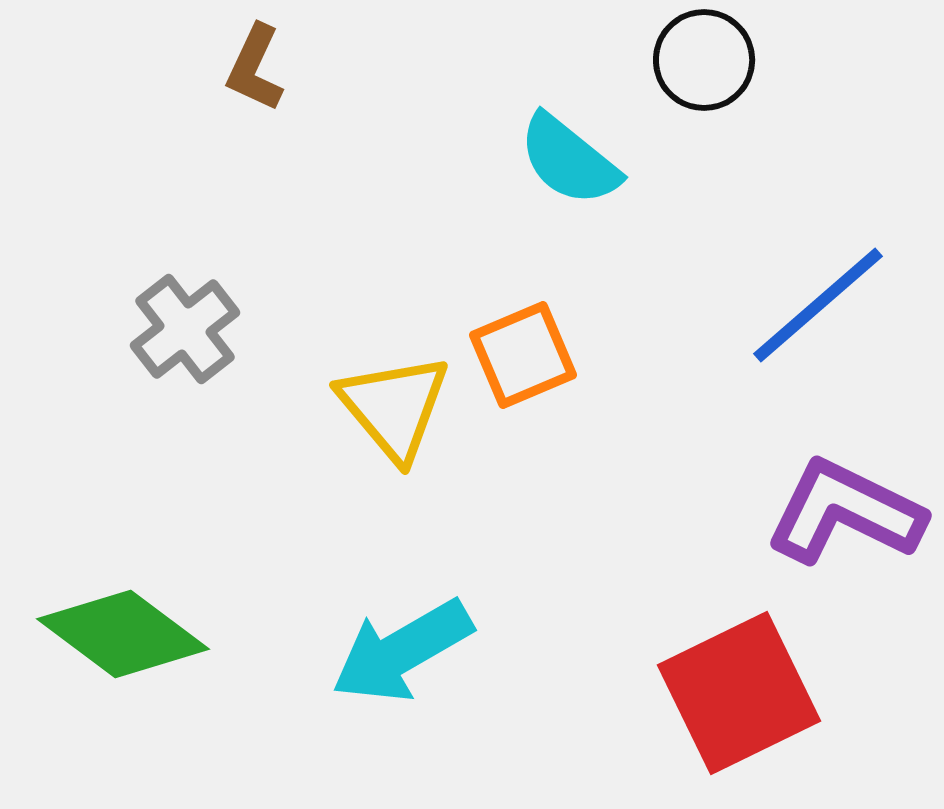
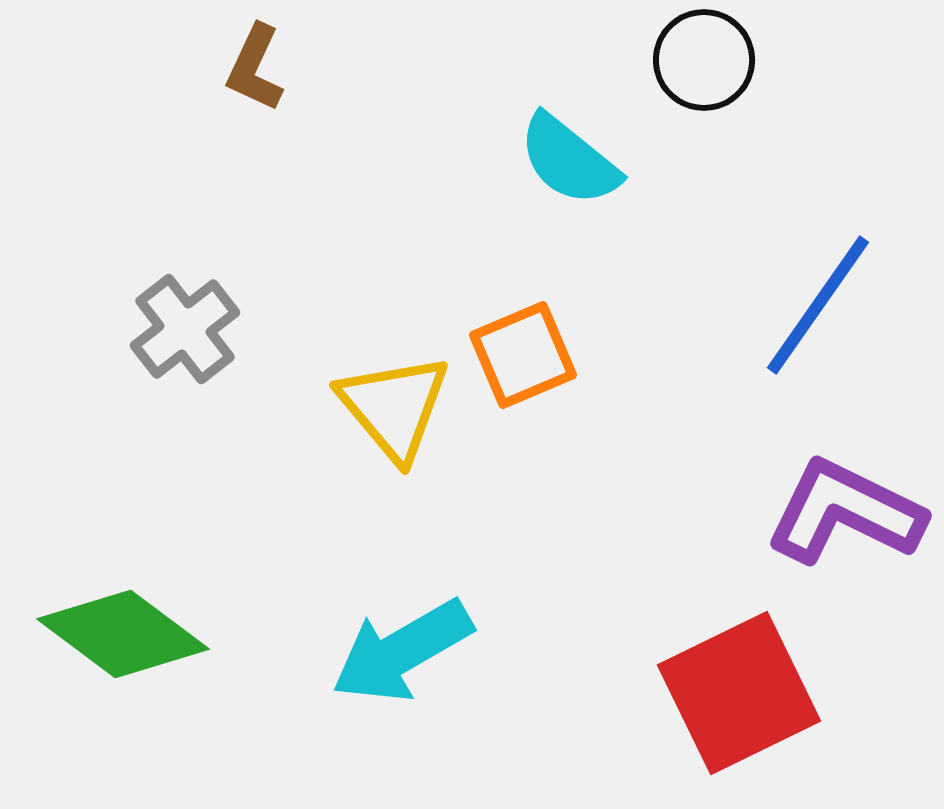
blue line: rotated 14 degrees counterclockwise
